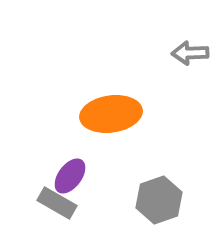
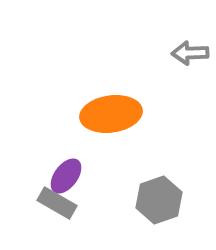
purple ellipse: moved 4 px left
